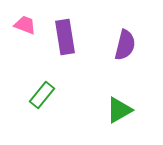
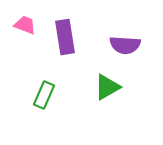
purple semicircle: rotated 80 degrees clockwise
green rectangle: moved 2 px right; rotated 16 degrees counterclockwise
green triangle: moved 12 px left, 23 px up
